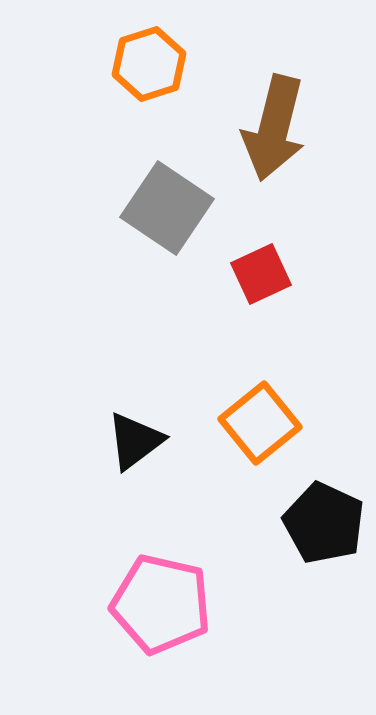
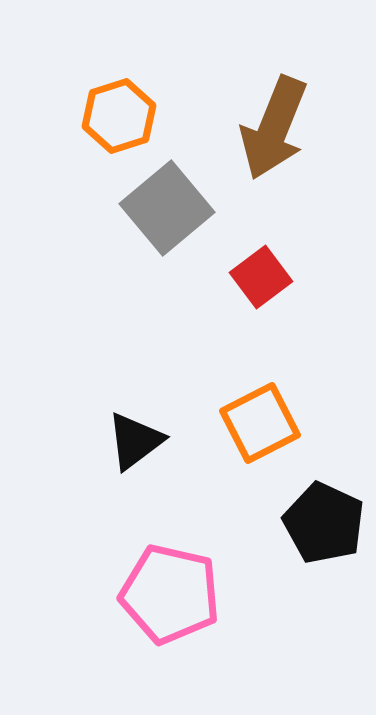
orange hexagon: moved 30 px left, 52 px down
brown arrow: rotated 8 degrees clockwise
gray square: rotated 16 degrees clockwise
red square: moved 3 px down; rotated 12 degrees counterclockwise
orange square: rotated 12 degrees clockwise
pink pentagon: moved 9 px right, 10 px up
